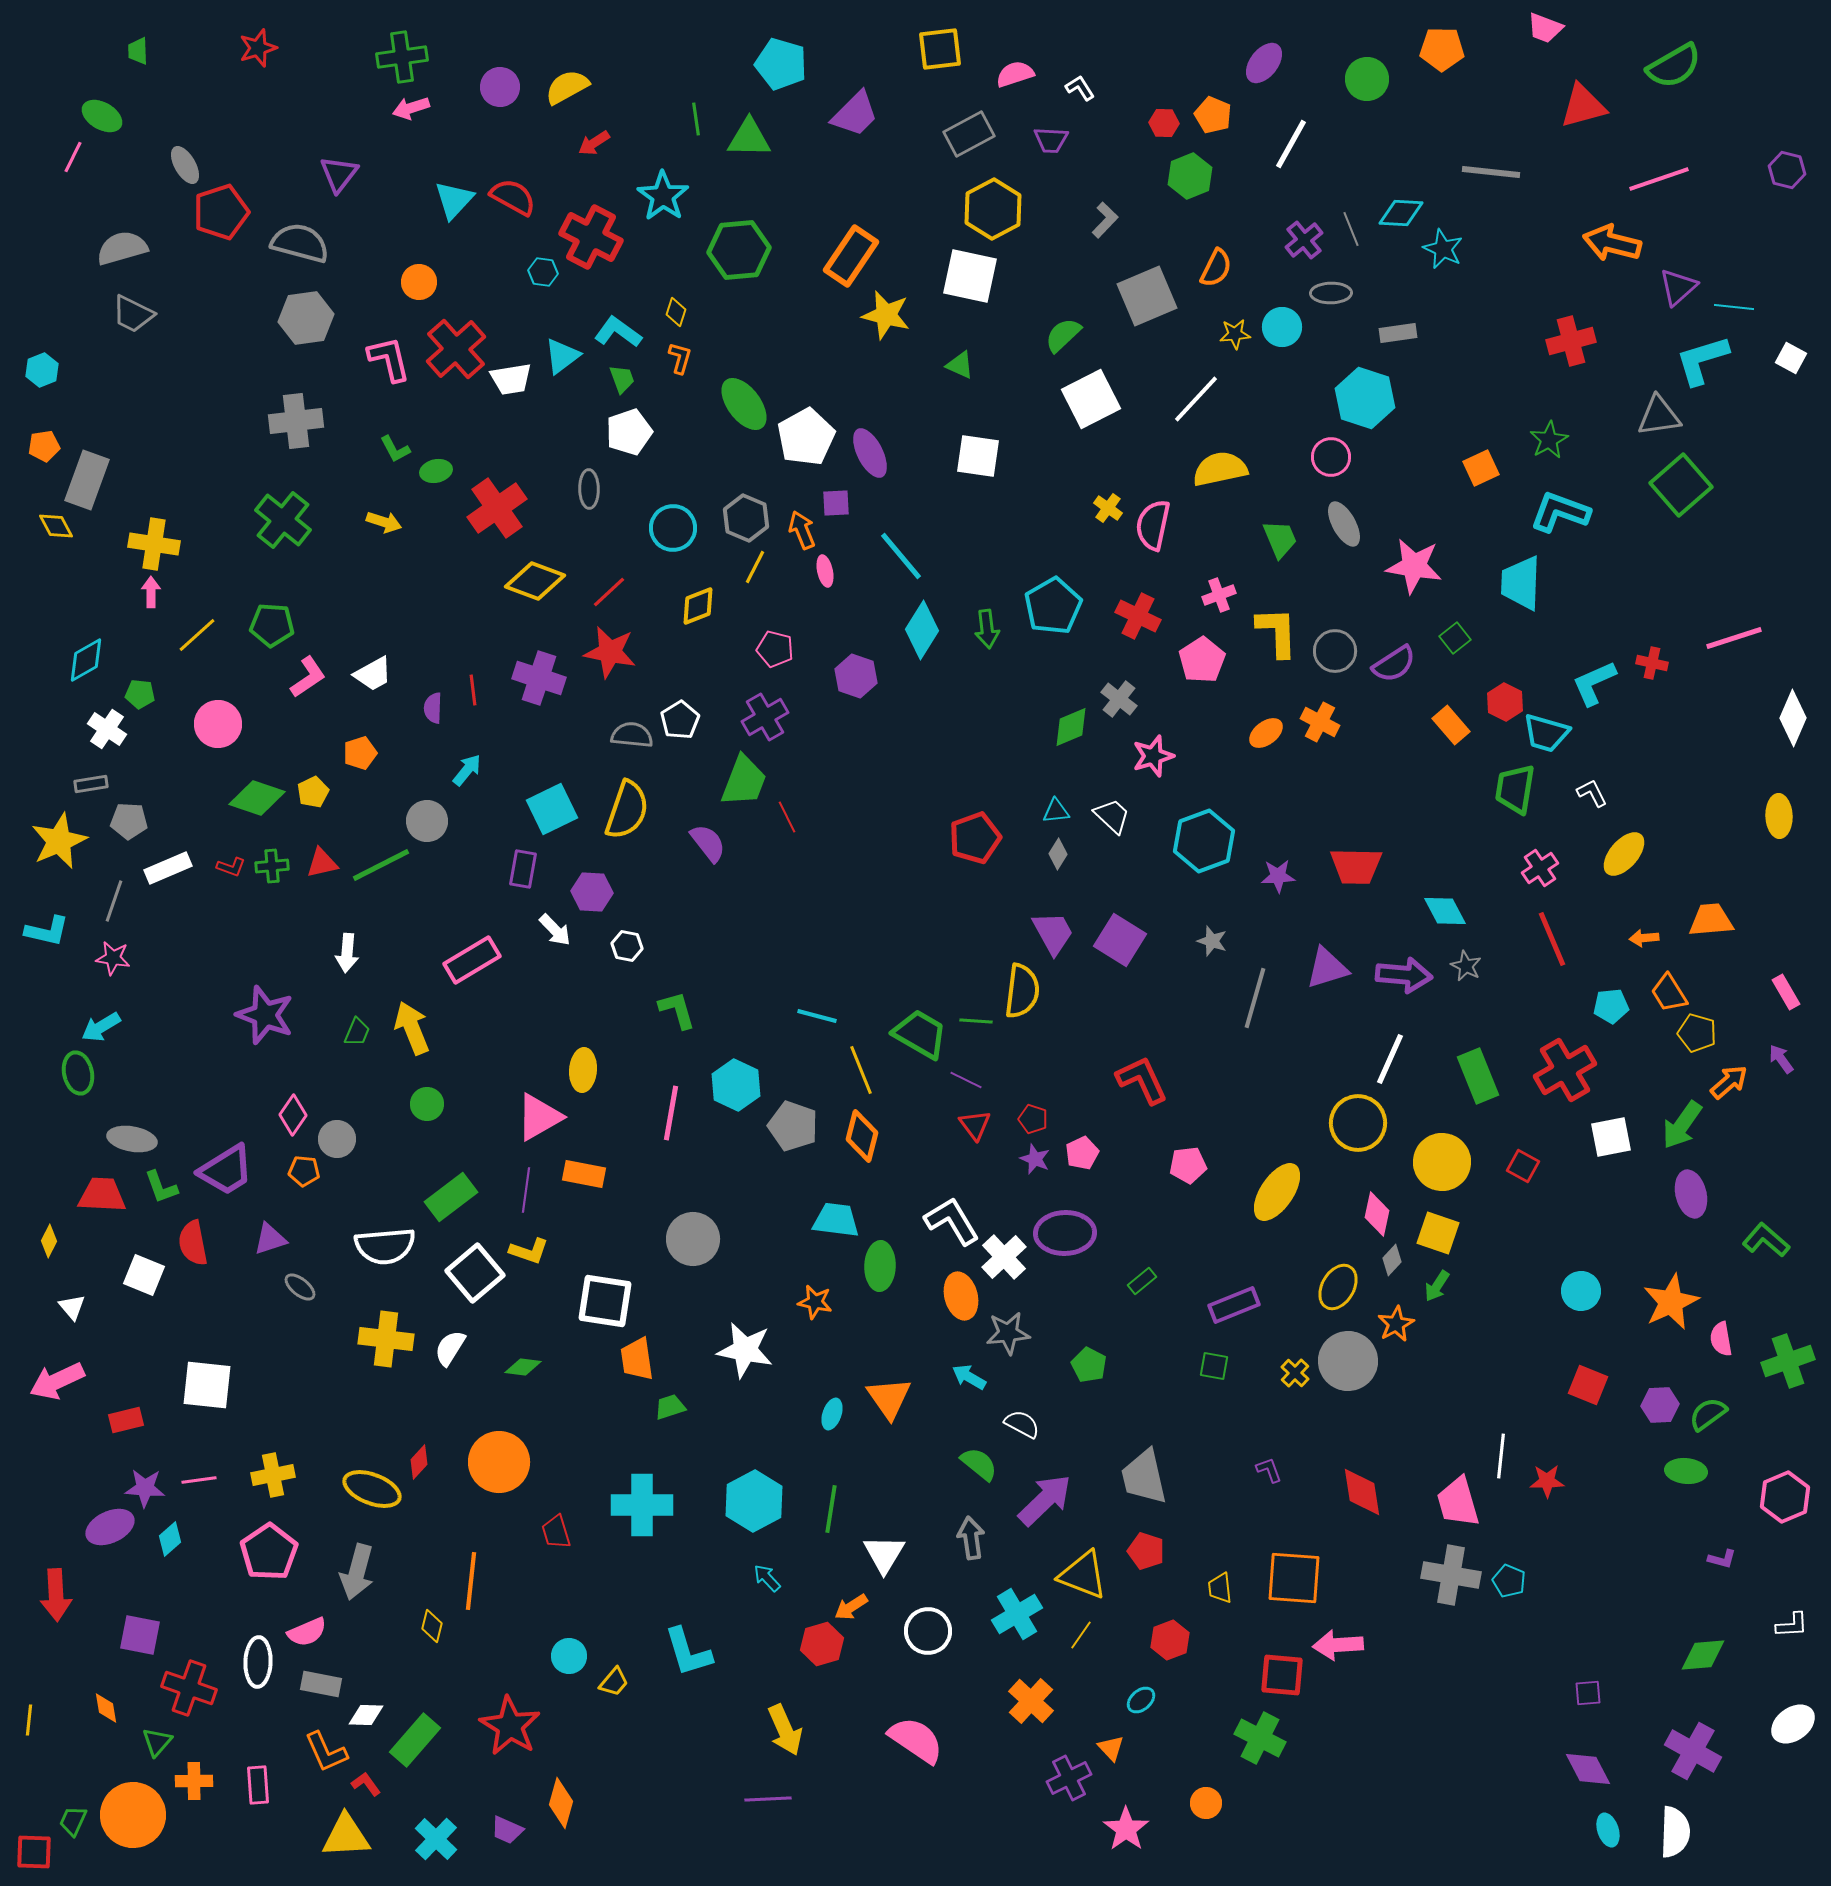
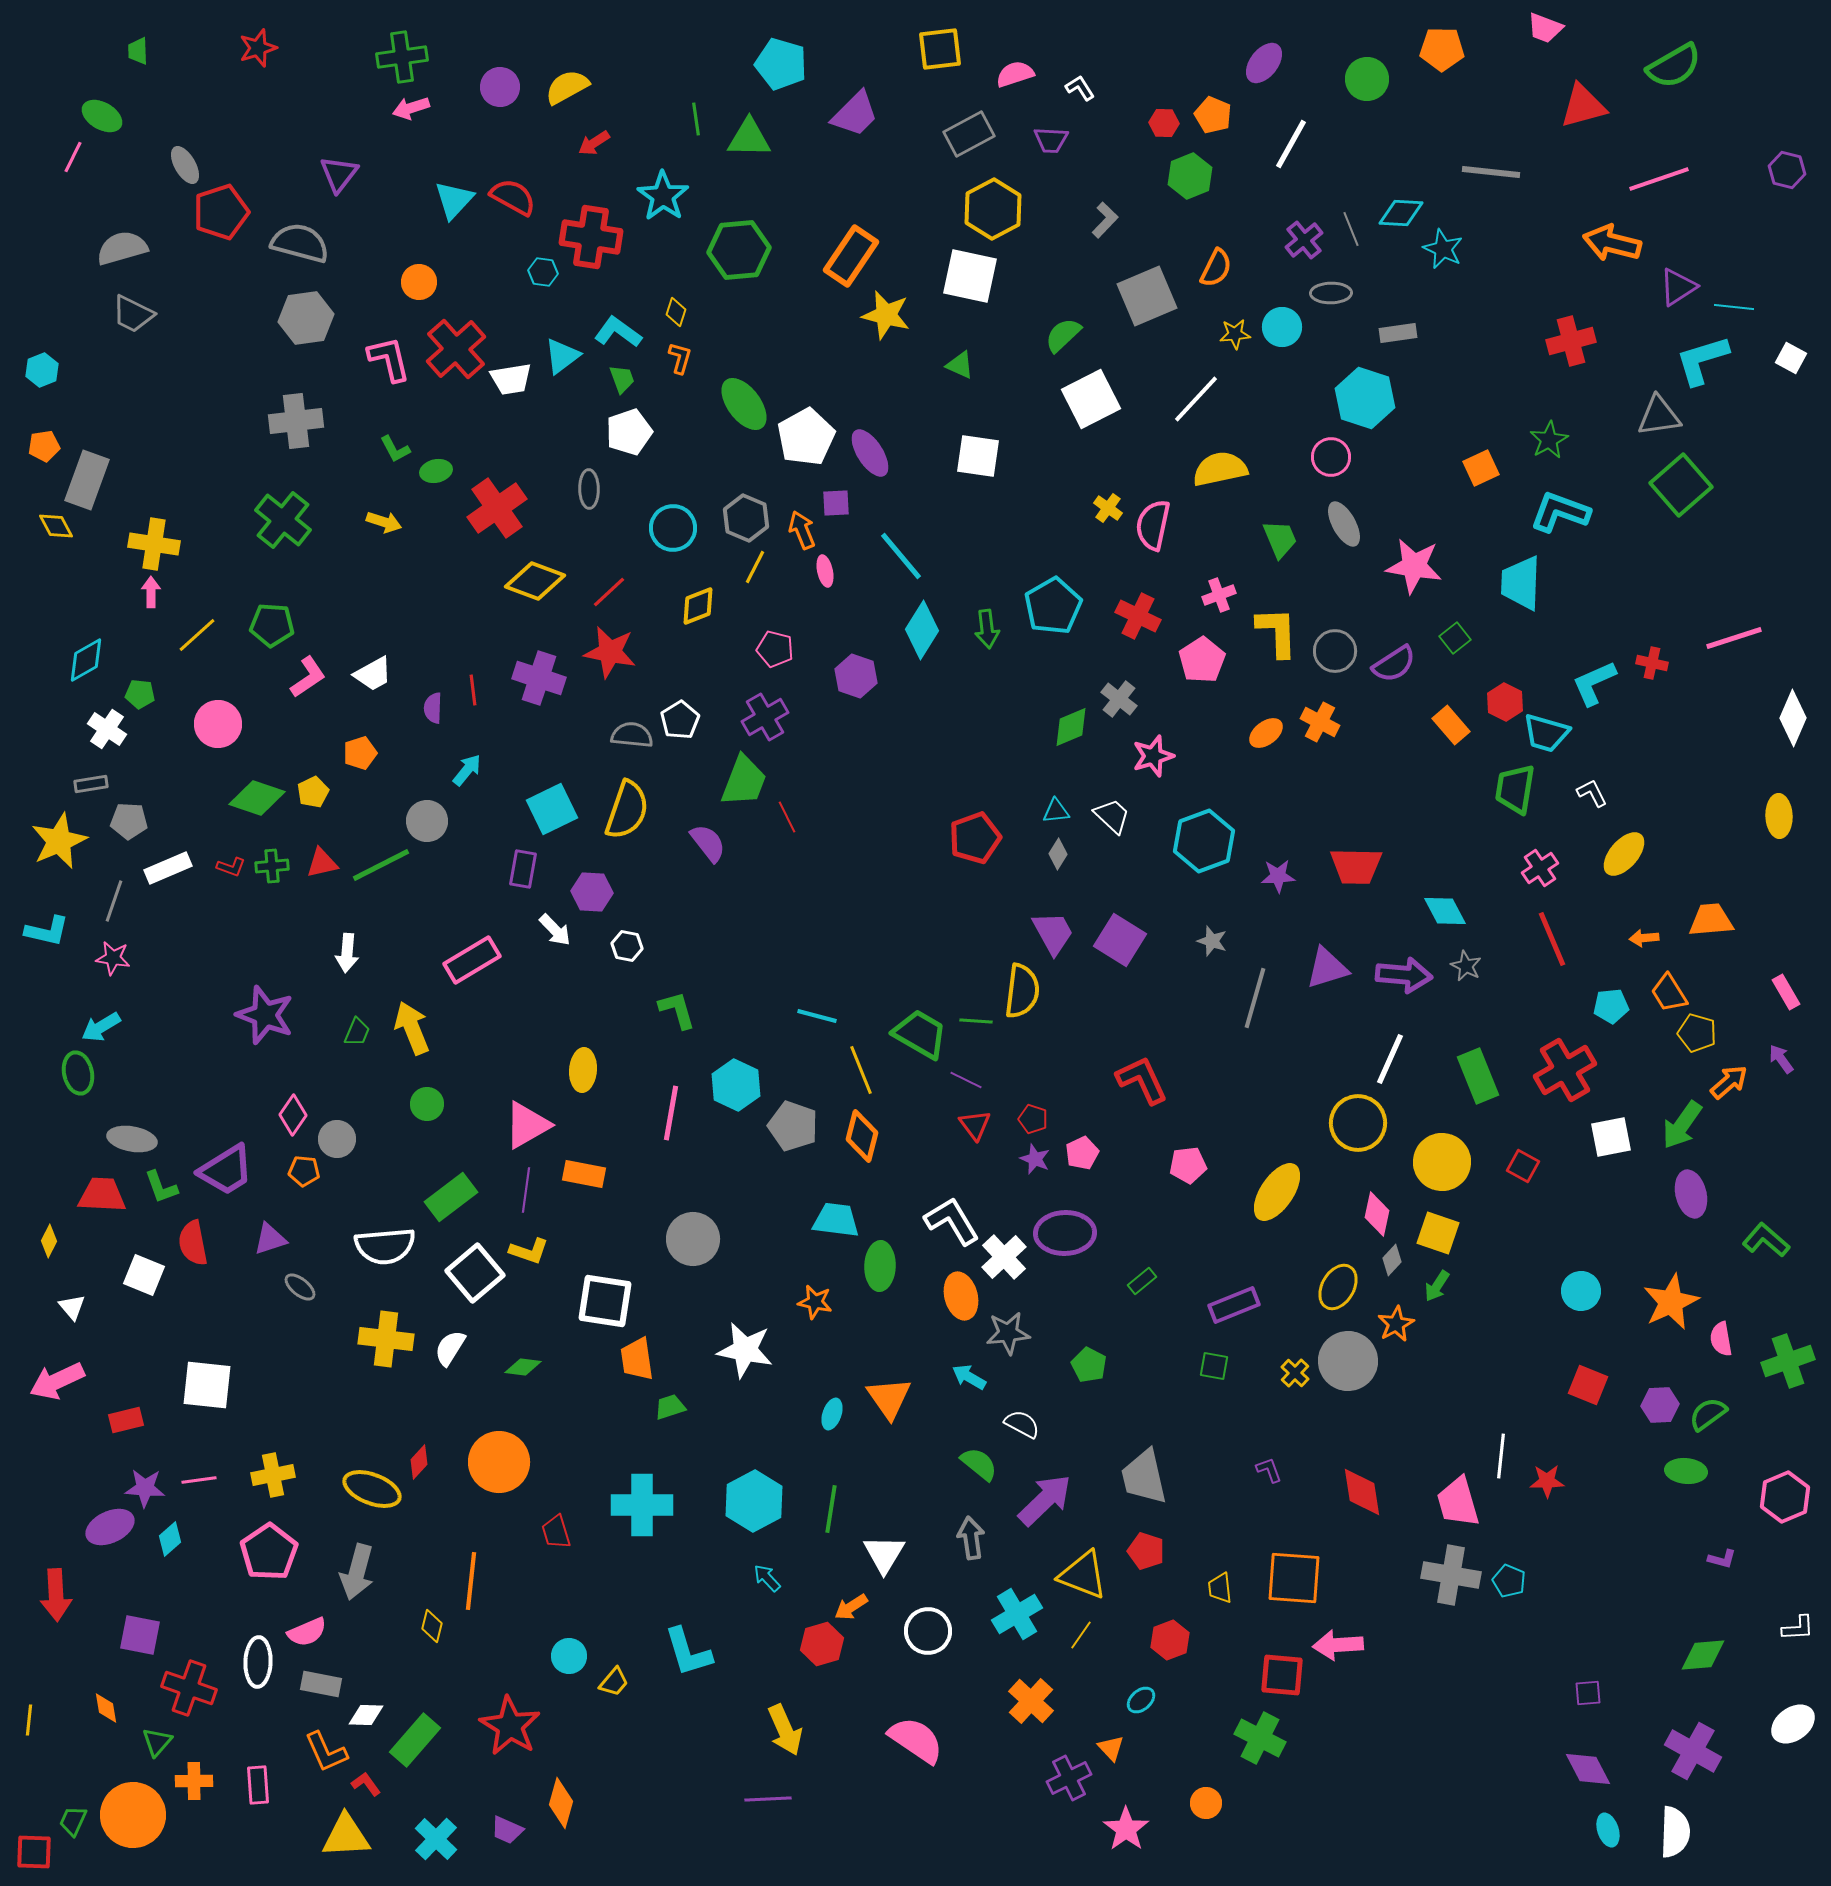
red cross at (591, 237): rotated 18 degrees counterclockwise
purple triangle at (1678, 287): rotated 9 degrees clockwise
purple ellipse at (870, 453): rotated 6 degrees counterclockwise
pink triangle at (539, 1117): moved 12 px left, 8 px down
white L-shape at (1792, 1625): moved 6 px right, 3 px down
